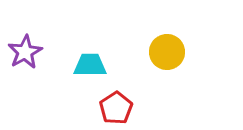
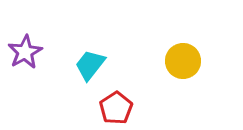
yellow circle: moved 16 px right, 9 px down
cyan trapezoid: rotated 52 degrees counterclockwise
